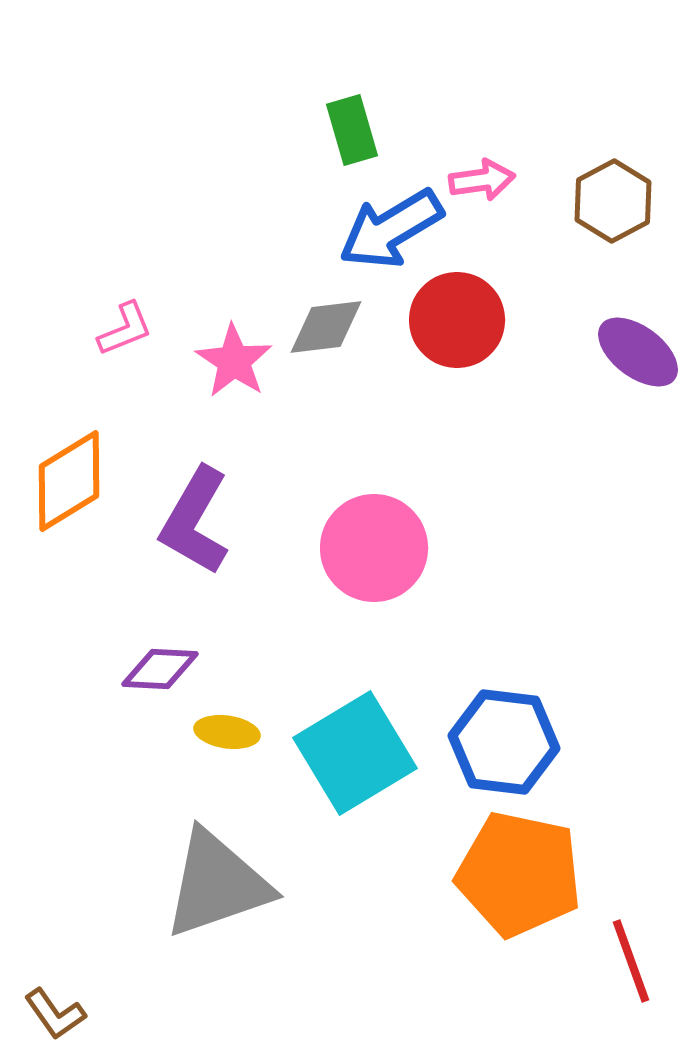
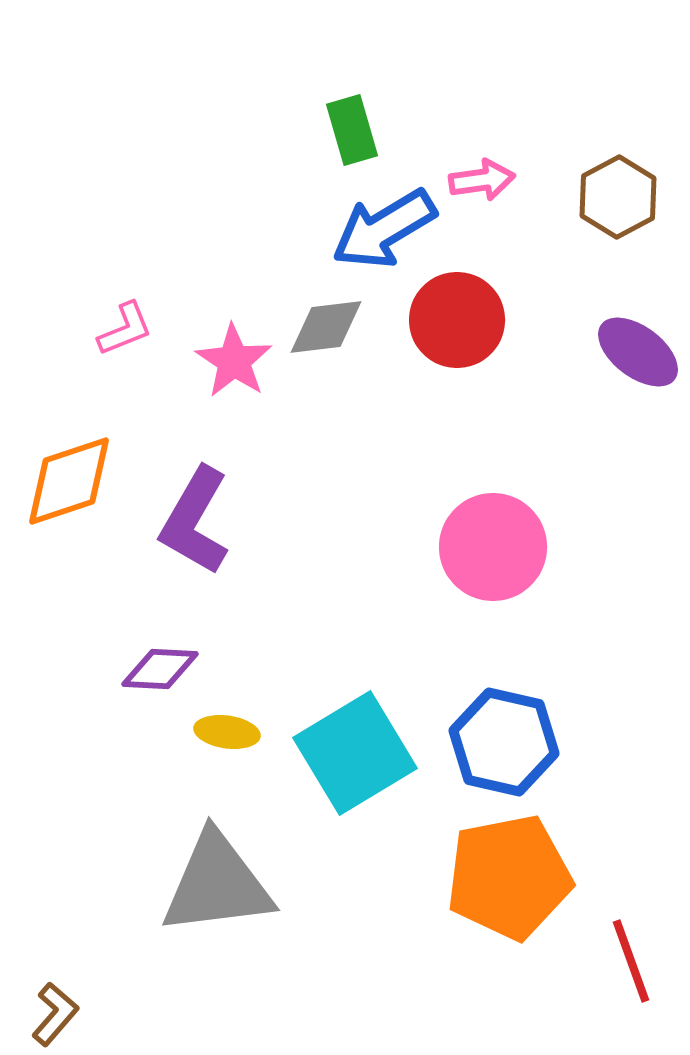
brown hexagon: moved 5 px right, 4 px up
blue arrow: moved 7 px left
orange diamond: rotated 13 degrees clockwise
pink circle: moved 119 px right, 1 px up
blue hexagon: rotated 6 degrees clockwise
orange pentagon: moved 10 px left, 3 px down; rotated 23 degrees counterclockwise
gray triangle: rotated 12 degrees clockwise
brown L-shape: rotated 104 degrees counterclockwise
